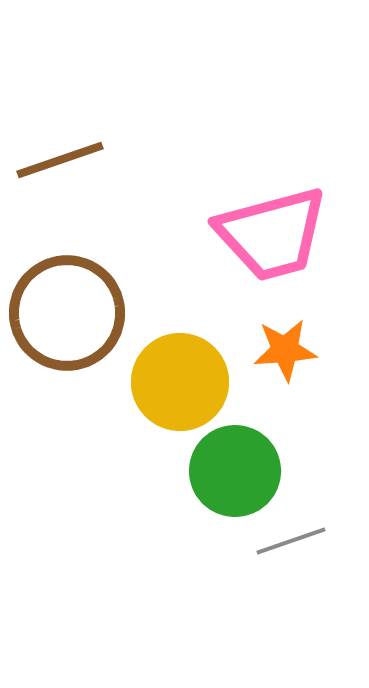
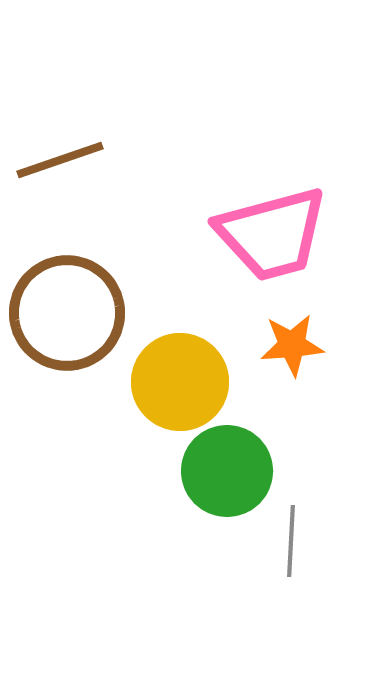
orange star: moved 7 px right, 5 px up
green circle: moved 8 px left
gray line: rotated 68 degrees counterclockwise
